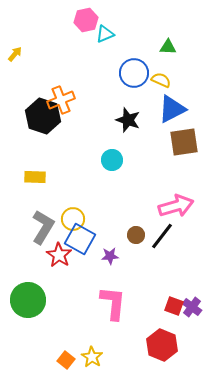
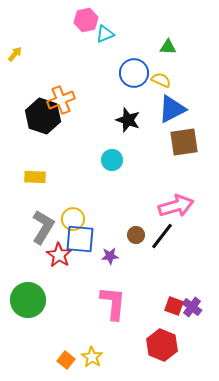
blue square: rotated 24 degrees counterclockwise
